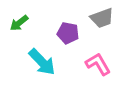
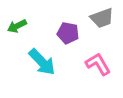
green arrow: moved 2 px left, 3 px down; rotated 12 degrees clockwise
